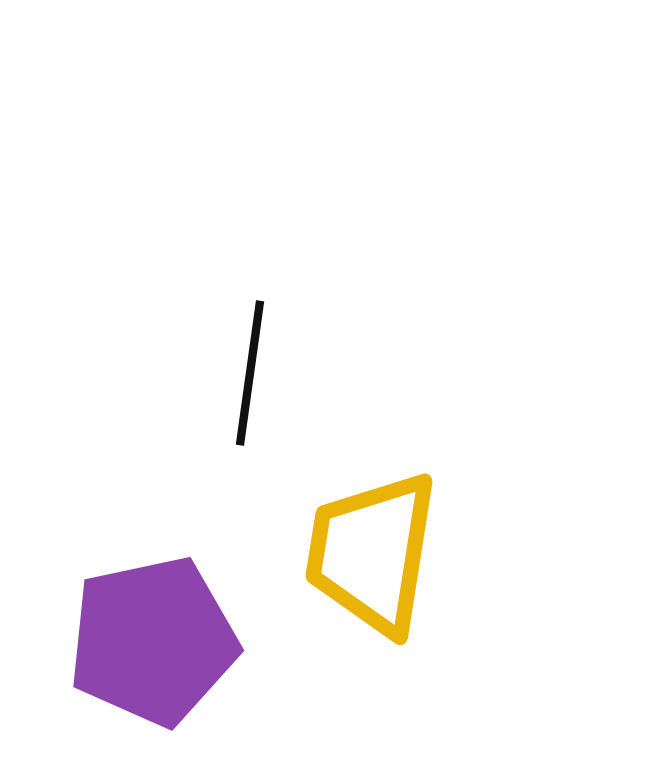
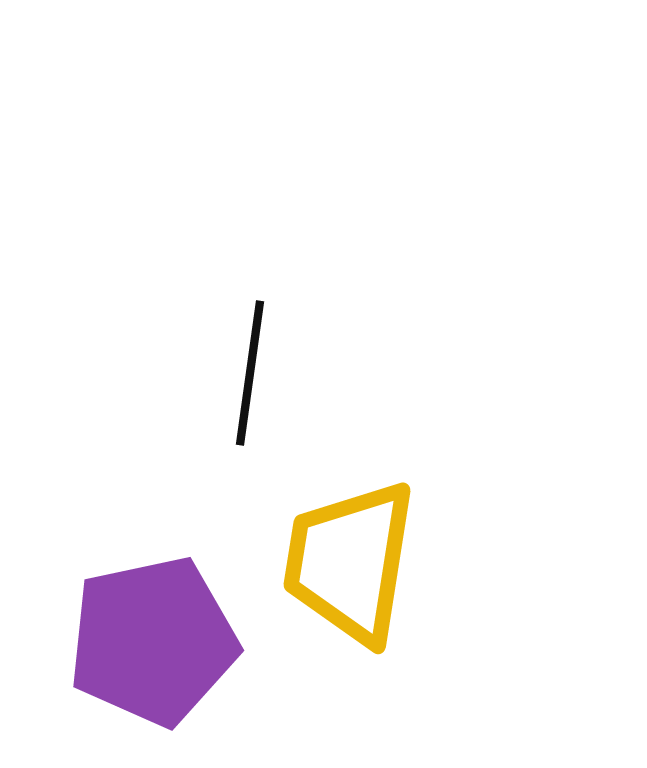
yellow trapezoid: moved 22 px left, 9 px down
